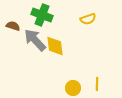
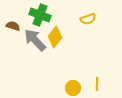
green cross: moved 2 px left
yellow diamond: moved 9 px up; rotated 45 degrees clockwise
